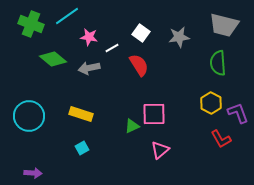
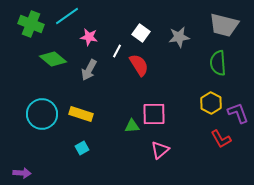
white line: moved 5 px right, 3 px down; rotated 32 degrees counterclockwise
gray arrow: moved 2 px down; rotated 50 degrees counterclockwise
cyan circle: moved 13 px right, 2 px up
green triangle: rotated 21 degrees clockwise
purple arrow: moved 11 px left
